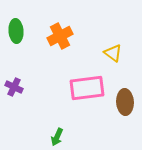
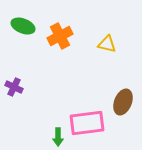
green ellipse: moved 7 px right, 5 px up; rotated 65 degrees counterclockwise
yellow triangle: moved 6 px left, 9 px up; rotated 24 degrees counterclockwise
pink rectangle: moved 35 px down
brown ellipse: moved 2 px left; rotated 25 degrees clockwise
green arrow: moved 1 px right; rotated 24 degrees counterclockwise
